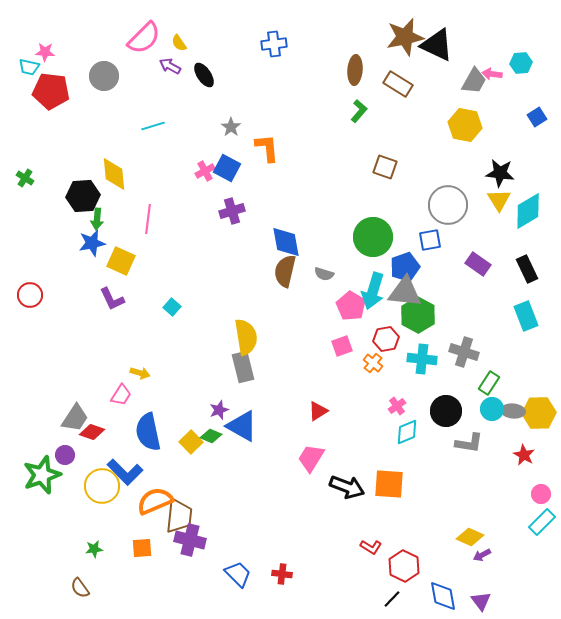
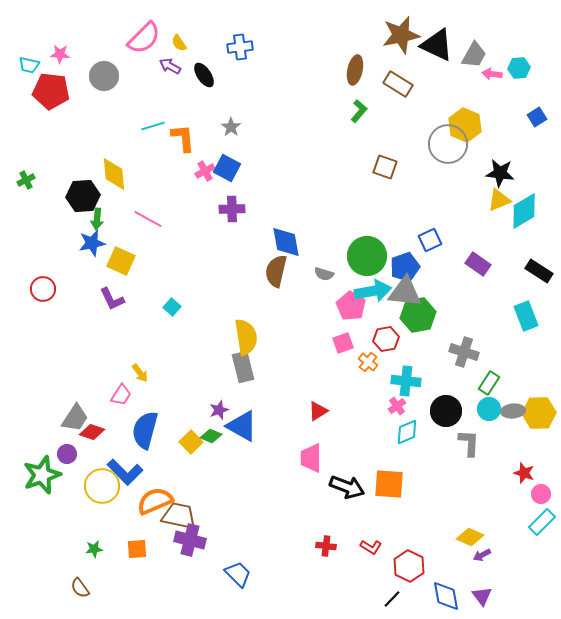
brown star at (405, 37): moved 4 px left, 2 px up
blue cross at (274, 44): moved 34 px left, 3 px down
pink star at (45, 52): moved 15 px right, 2 px down
cyan hexagon at (521, 63): moved 2 px left, 5 px down
cyan trapezoid at (29, 67): moved 2 px up
brown ellipse at (355, 70): rotated 8 degrees clockwise
gray trapezoid at (474, 81): moved 26 px up
yellow hexagon at (465, 125): rotated 12 degrees clockwise
orange L-shape at (267, 148): moved 84 px left, 10 px up
green cross at (25, 178): moved 1 px right, 2 px down; rotated 30 degrees clockwise
yellow triangle at (499, 200): rotated 40 degrees clockwise
gray circle at (448, 205): moved 61 px up
purple cross at (232, 211): moved 2 px up; rotated 15 degrees clockwise
cyan diamond at (528, 211): moved 4 px left
pink line at (148, 219): rotated 68 degrees counterclockwise
green circle at (373, 237): moved 6 px left, 19 px down
blue square at (430, 240): rotated 15 degrees counterclockwise
black rectangle at (527, 269): moved 12 px right, 2 px down; rotated 32 degrees counterclockwise
brown semicircle at (285, 271): moved 9 px left
cyan arrow at (373, 291): rotated 117 degrees counterclockwise
red circle at (30, 295): moved 13 px right, 6 px up
green hexagon at (418, 315): rotated 20 degrees clockwise
pink square at (342, 346): moved 1 px right, 3 px up
cyan cross at (422, 359): moved 16 px left, 22 px down
orange cross at (373, 363): moved 5 px left, 1 px up
yellow arrow at (140, 373): rotated 36 degrees clockwise
cyan circle at (492, 409): moved 3 px left
gray ellipse at (513, 411): rotated 10 degrees counterclockwise
blue semicircle at (148, 432): moved 3 px left, 2 px up; rotated 27 degrees clockwise
gray L-shape at (469, 443): rotated 96 degrees counterclockwise
purple circle at (65, 455): moved 2 px right, 1 px up
red star at (524, 455): moved 18 px down; rotated 10 degrees counterclockwise
pink trapezoid at (311, 458): rotated 32 degrees counterclockwise
brown trapezoid at (179, 516): rotated 84 degrees counterclockwise
orange square at (142, 548): moved 5 px left, 1 px down
red hexagon at (404, 566): moved 5 px right
red cross at (282, 574): moved 44 px right, 28 px up
blue diamond at (443, 596): moved 3 px right
purple triangle at (481, 601): moved 1 px right, 5 px up
